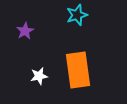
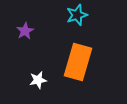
orange rectangle: moved 8 px up; rotated 24 degrees clockwise
white star: moved 1 px left, 4 px down
